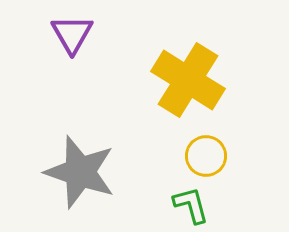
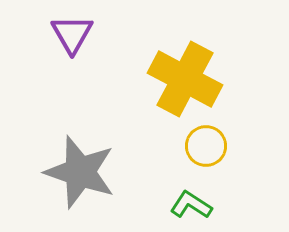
yellow cross: moved 3 px left, 1 px up; rotated 4 degrees counterclockwise
yellow circle: moved 10 px up
green L-shape: rotated 42 degrees counterclockwise
